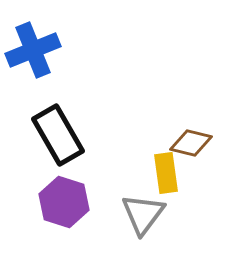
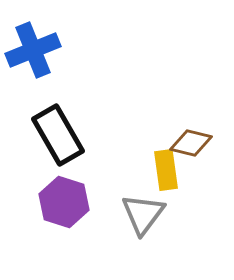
yellow rectangle: moved 3 px up
